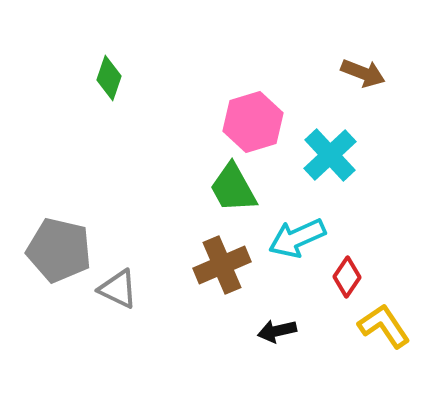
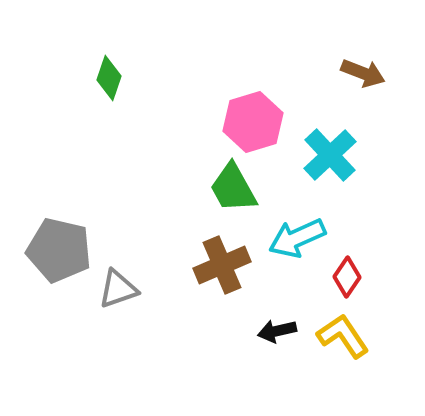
gray triangle: rotated 45 degrees counterclockwise
yellow L-shape: moved 41 px left, 10 px down
